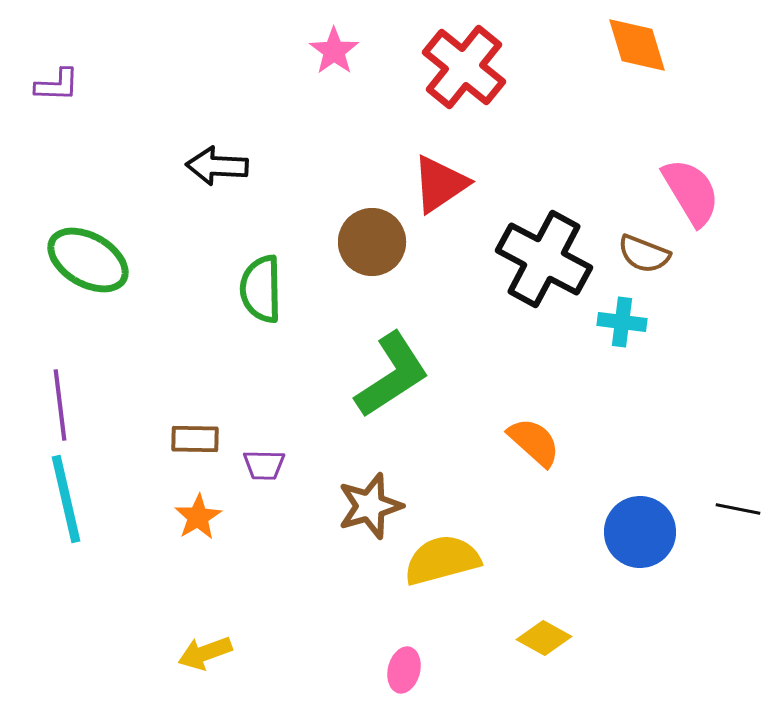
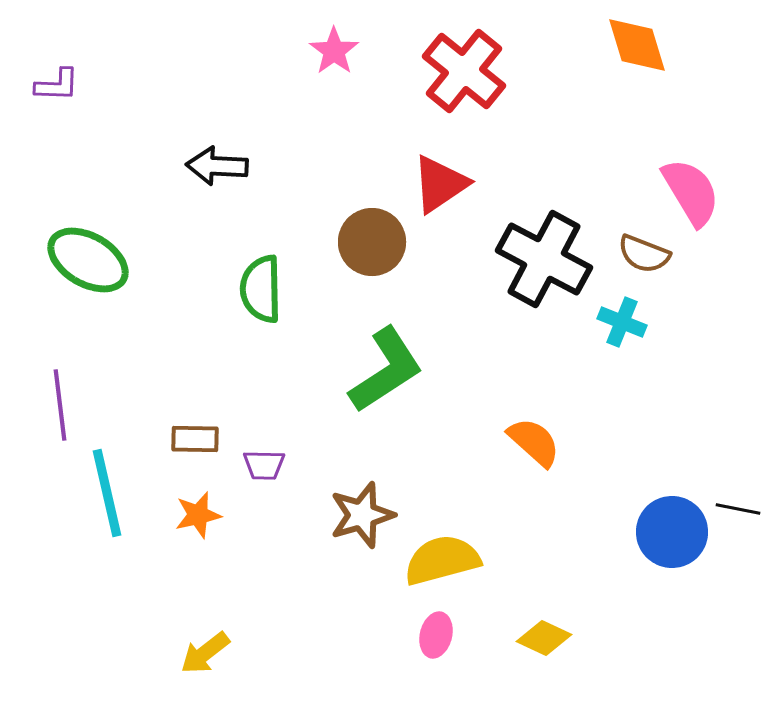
red cross: moved 4 px down
cyan cross: rotated 15 degrees clockwise
green L-shape: moved 6 px left, 5 px up
cyan line: moved 41 px right, 6 px up
brown star: moved 8 px left, 9 px down
orange star: moved 2 px up; rotated 18 degrees clockwise
blue circle: moved 32 px right
yellow diamond: rotated 4 degrees counterclockwise
yellow arrow: rotated 18 degrees counterclockwise
pink ellipse: moved 32 px right, 35 px up
